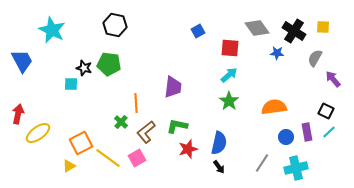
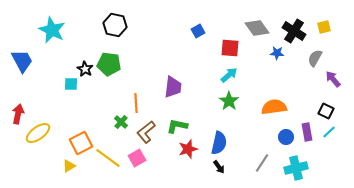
yellow square: moved 1 px right; rotated 16 degrees counterclockwise
black star: moved 1 px right, 1 px down; rotated 14 degrees clockwise
